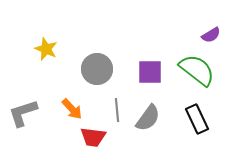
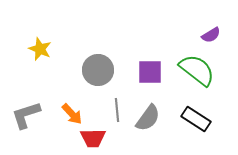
yellow star: moved 6 px left
gray circle: moved 1 px right, 1 px down
orange arrow: moved 5 px down
gray L-shape: moved 3 px right, 2 px down
black rectangle: moved 1 px left; rotated 32 degrees counterclockwise
red trapezoid: moved 1 px down; rotated 8 degrees counterclockwise
